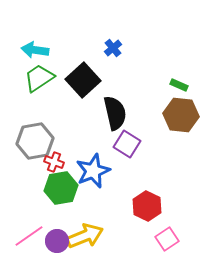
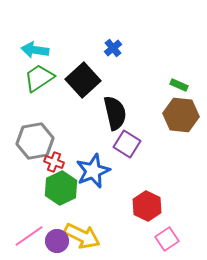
green hexagon: rotated 16 degrees counterclockwise
yellow arrow: moved 3 px left; rotated 48 degrees clockwise
